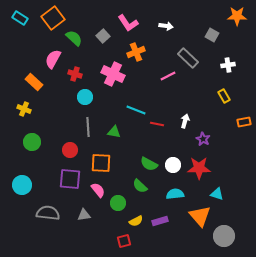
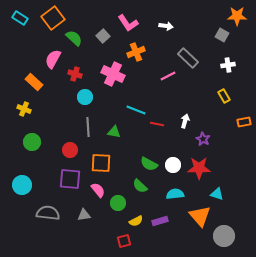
gray square at (212, 35): moved 10 px right
